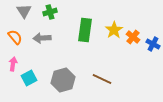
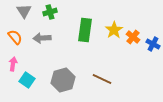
cyan square: moved 2 px left, 2 px down; rotated 28 degrees counterclockwise
